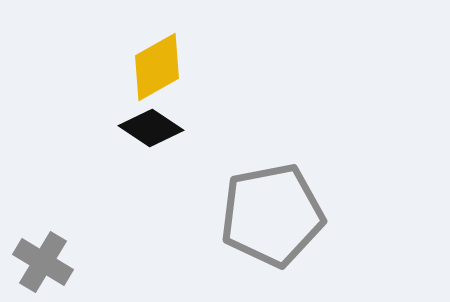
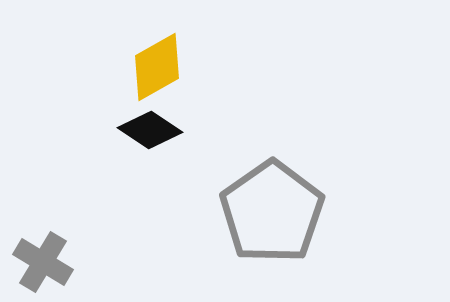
black diamond: moved 1 px left, 2 px down
gray pentagon: moved 3 px up; rotated 24 degrees counterclockwise
